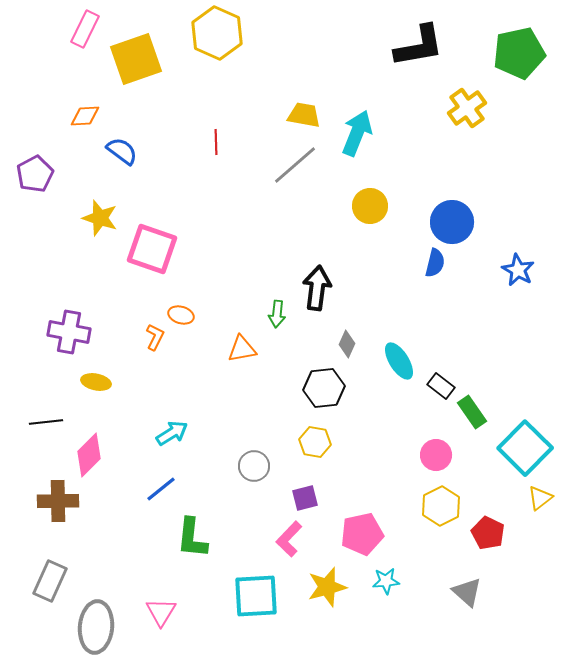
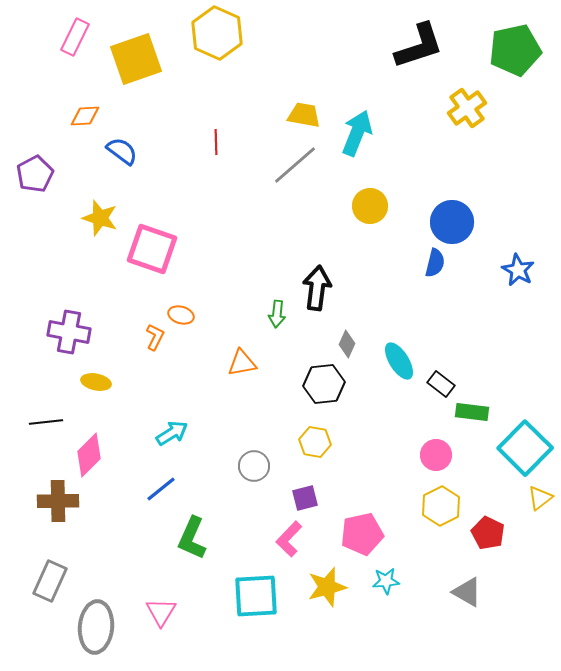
pink rectangle at (85, 29): moved 10 px left, 8 px down
black L-shape at (419, 46): rotated 8 degrees counterclockwise
green pentagon at (519, 53): moved 4 px left, 3 px up
orange triangle at (242, 349): moved 14 px down
black rectangle at (441, 386): moved 2 px up
black hexagon at (324, 388): moved 4 px up
green rectangle at (472, 412): rotated 48 degrees counterclockwise
green L-shape at (192, 538): rotated 18 degrees clockwise
gray triangle at (467, 592): rotated 12 degrees counterclockwise
